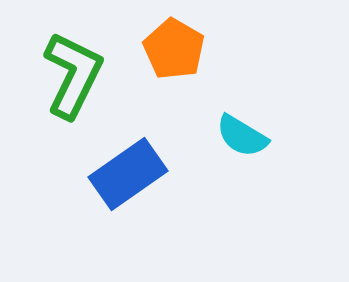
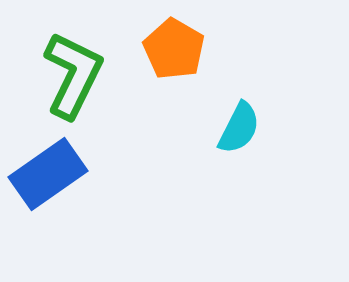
cyan semicircle: moved 3 px left, 8 px up; rotated 94 degrees counterclockwise
blue rectangle: moved 80 px left
